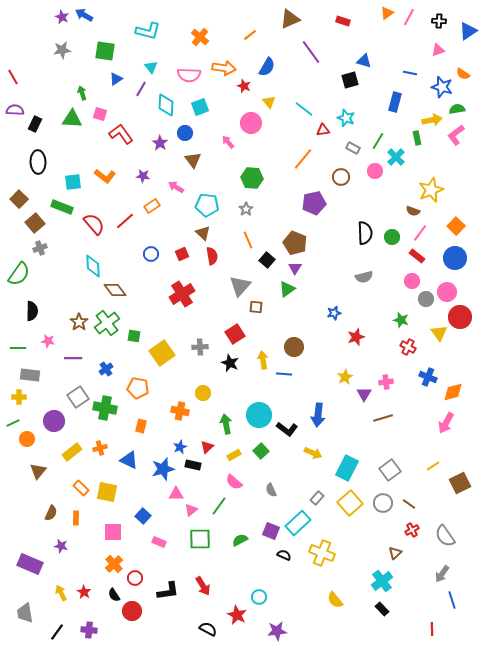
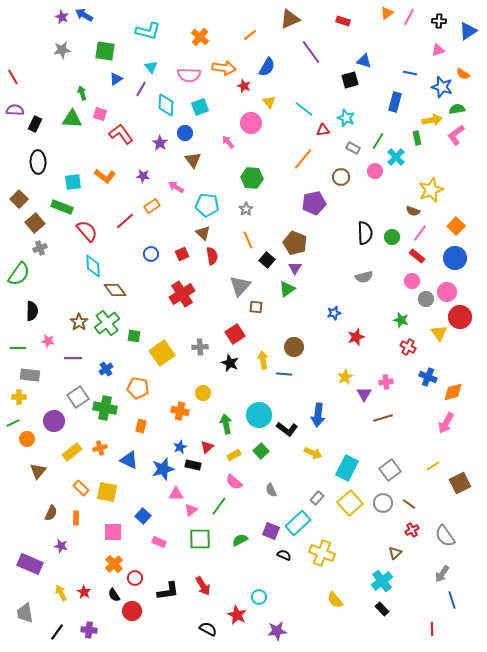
red semicircle at (94, 224): moved 7 px left, 7 px down
